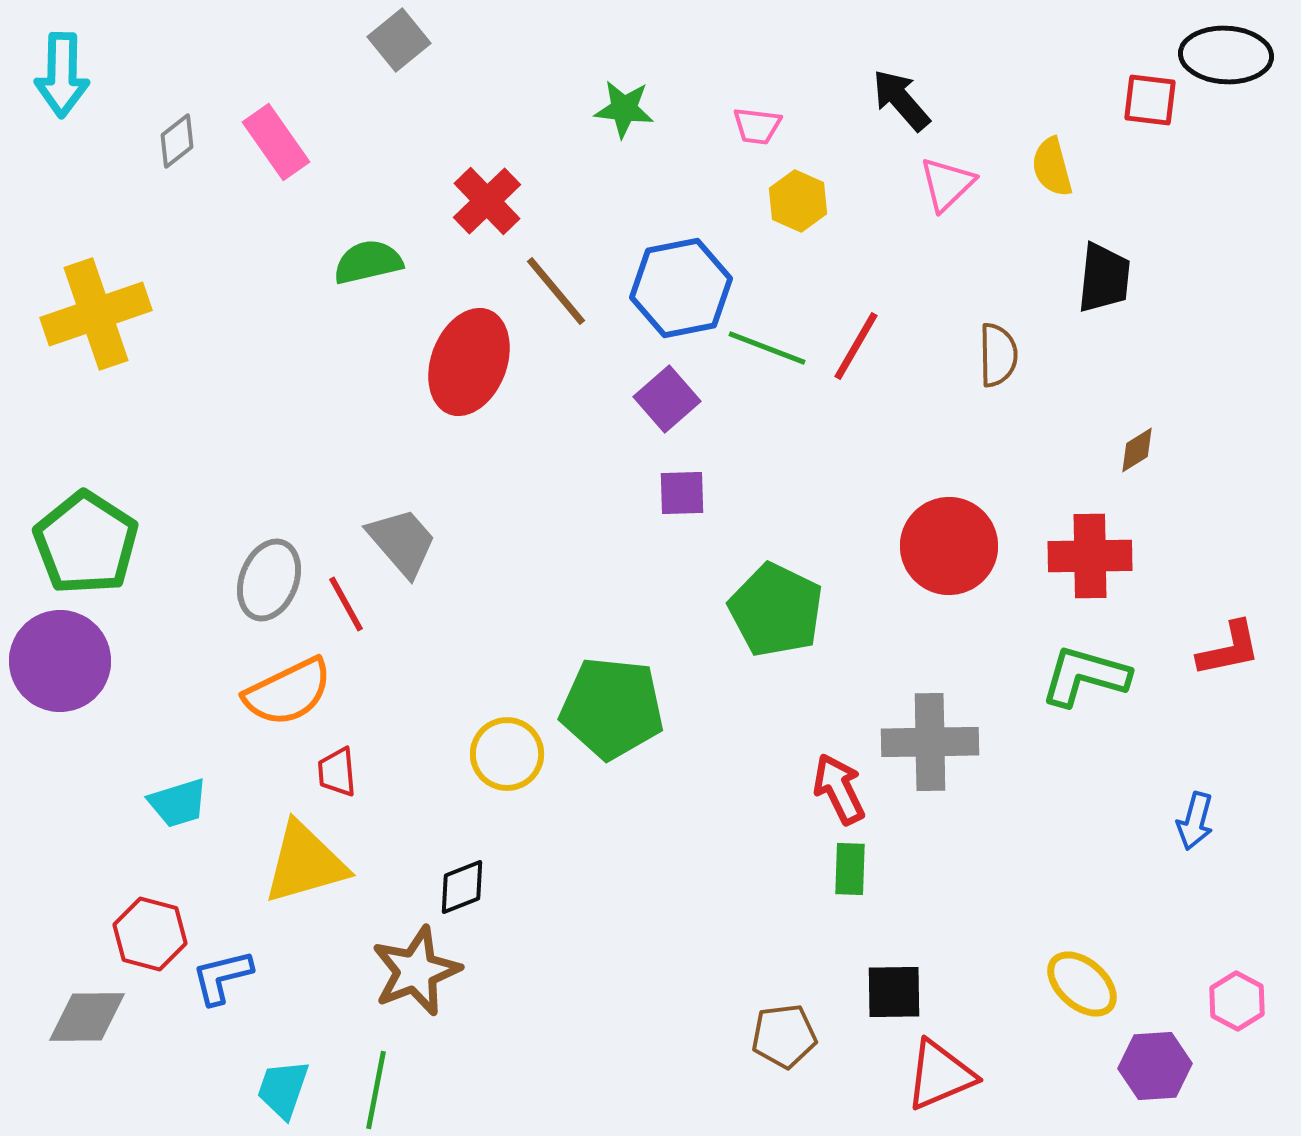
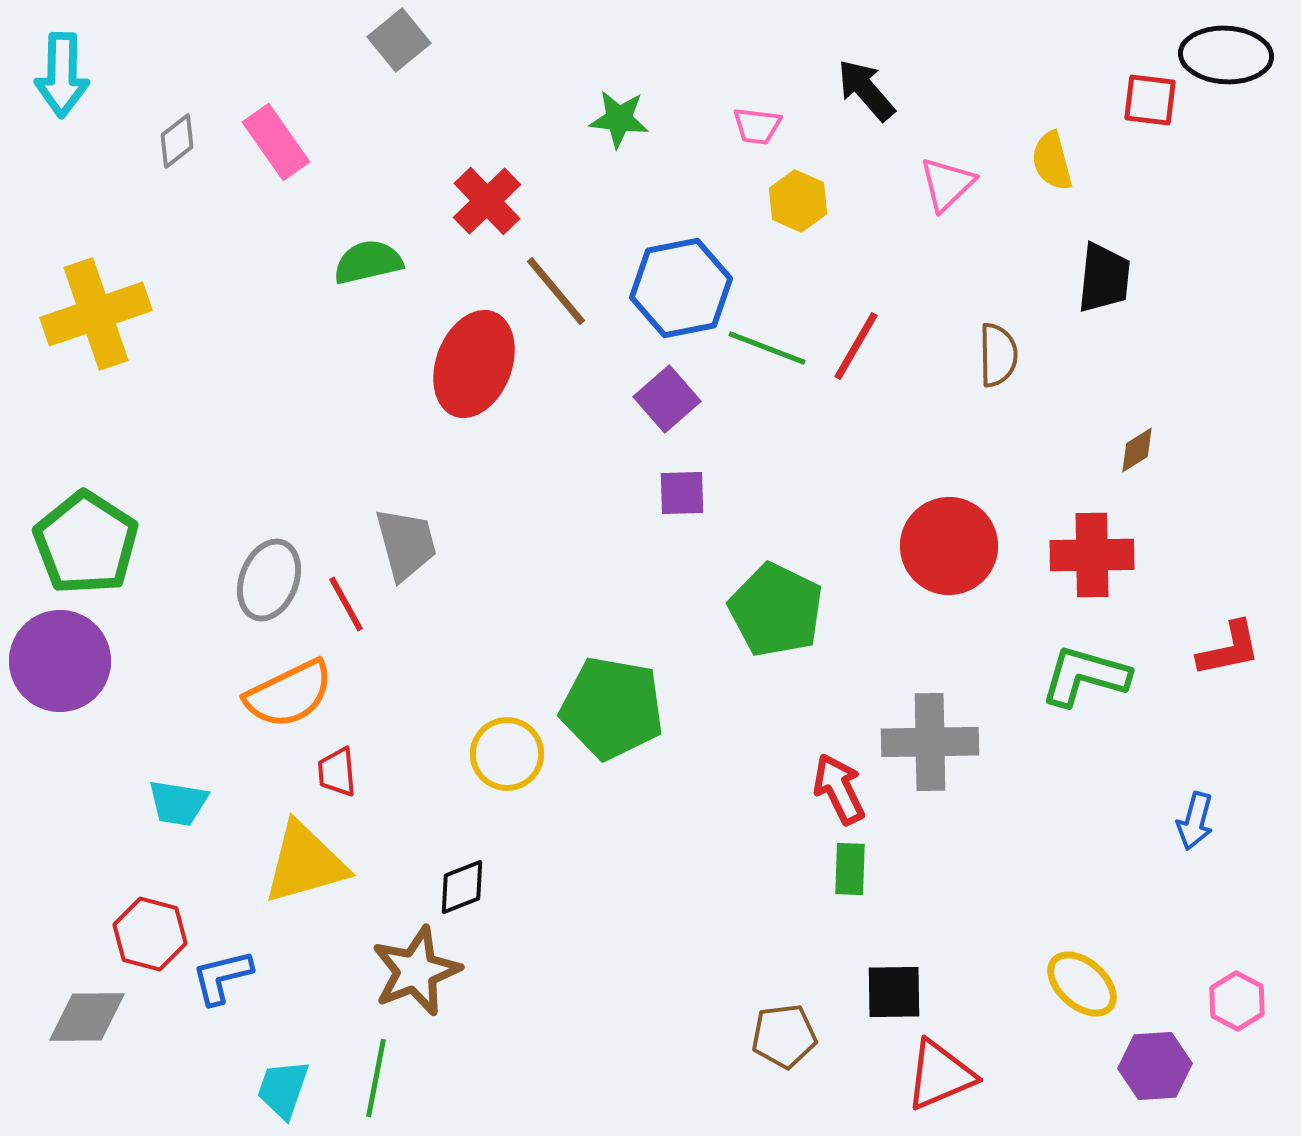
black arrow at (901, 100): moved 35 px left, 10 px up
green star at (624, 109): moved 5 px left, 10 px down
yellow semicircle at (1052, 167): moved 6 px up
red ellipse at (469, 362): moved 5 px right, 2 px down
gray trapezoid at (402, 542): moved 4 px right, 2 px down; rotated 26 degrees clockwise
red cross at (1090, 556): moved 2 px right, 1 px up
orange semicircle at (288, 692): moved 1 px right, 2 px down
green pentagon at (612, 708): rotated 4 degrees clockwise
cyan trapezoid at (178, 803): rotated 26 degrees clockwise
green line at (376, 1090): moved 12 px up
